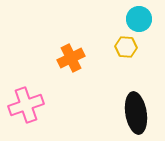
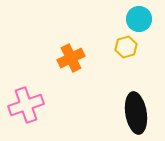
yellow hexagon: rotated 20 degrees counterclockwise
